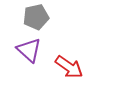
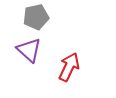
red arrow: rotated 100 degrees counterclockwise
